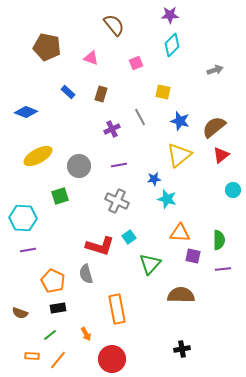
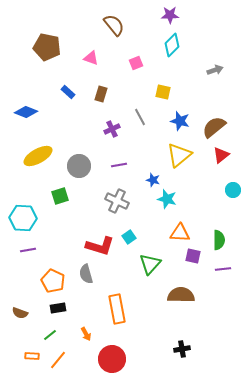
blue star at (154, 179): moved 1 px left, 1 px down; rotated 24 degrees clockwise
